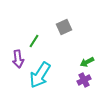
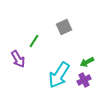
purple arrow: rotated 24 degrees counterclockwise
cyan arrow: moved 19 px right
